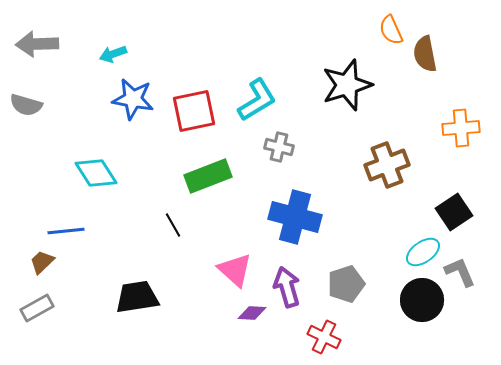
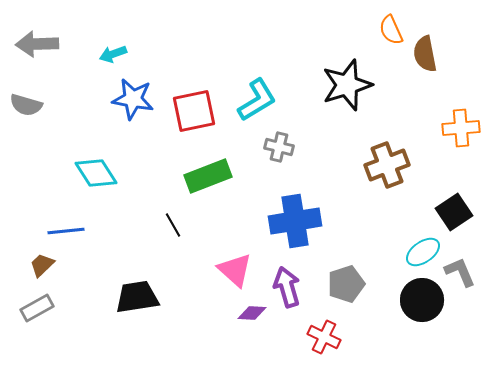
blue cross: moved 4 px down; rotated 24 degrees counterclockwise
brown trapezoid: moved 3 px down
